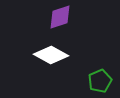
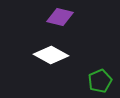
purple diamond: rotated 32 degrees clockwise
